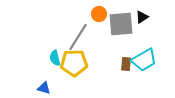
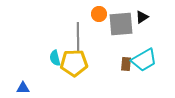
gray line: rotated 32 degrees counterclockwise
blue triangle: moved 21 px left; rotated 16 degrees counterclockwise
